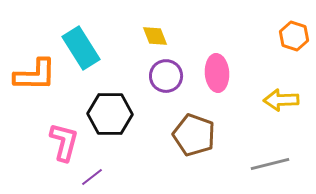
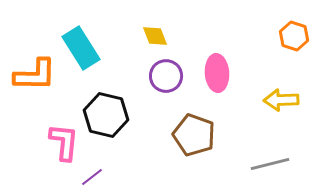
black hexagon: moved 4 px left, 1 px down; rotated 12 degrees clockwise
pink L-shape: rotated 9 degrees counterclockwise
